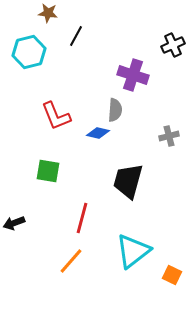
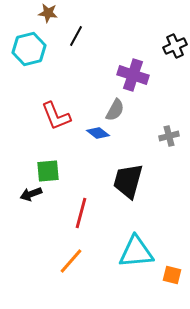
black cross: moved 2 px right, 1 px down
cyan hexagon: moved 3 px up
gray semicircle: rotated 25 degrees clockwise
blue diamond: rotated 25 degrees clockwise
green square: rotated 15 degrees counterclockwise
red line: moved 1 px left, 5 px up
black arrow: moved 17 px right, 29 px up
cyan triangle: moved 3 px right, 1 px down; rotated 33 degrees clockwise
orange square: rotated 12 degrees counterclockwise
